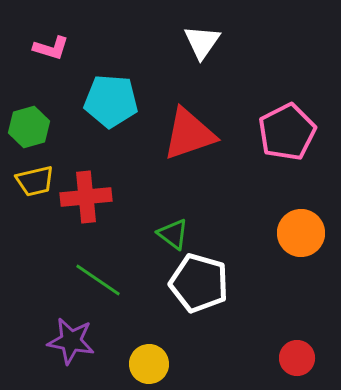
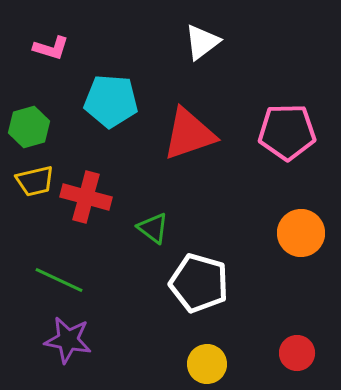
white triangle: rotated 18 degrees clockwise
pink pentagon: rotated 26 degrees clockwise
red cross: rotated 21 degrees clockwise
green triangle: moved 20 px left, 6 px up
green line: moved 39 px left; rotated 9 degrees counterclockwise
purple star: moved 3 px left, 1 px up
red circle: moved 5 px up
yellow circle: moved 58 px right
